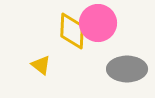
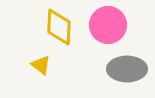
pink circle: moved 10 px right, 2 px down
yellow diamond: moved 13 px left, 4 px up
